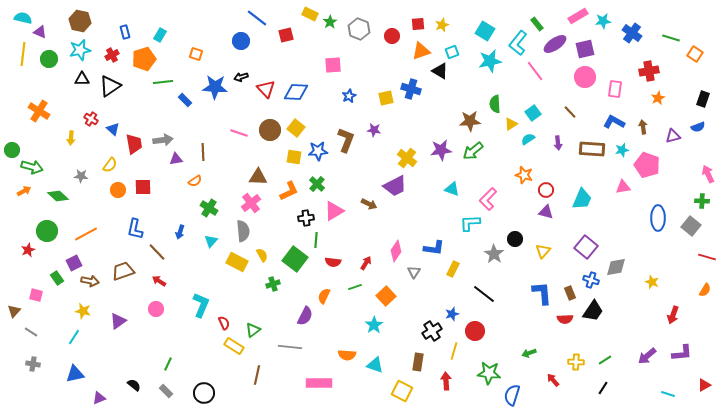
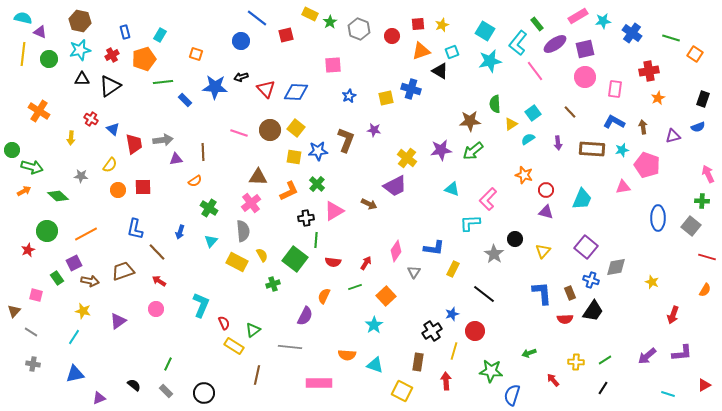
green star at (489, 373): moved 2 px right, 2 px up
